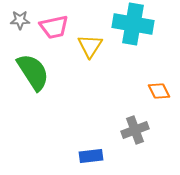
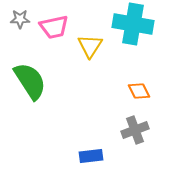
gray star: moved 1 px up
green semicircle: moved 3 px left, 9 px down
orange diamond: moved 20 px left
